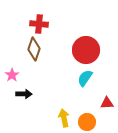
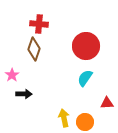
red circle: moved 4 px up
orange circle: moved 2 px left
